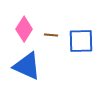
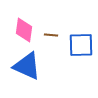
pink diamond: moved 1 px down; rotated 25 degrees counterclockwise
blue square: moved 4 px down
